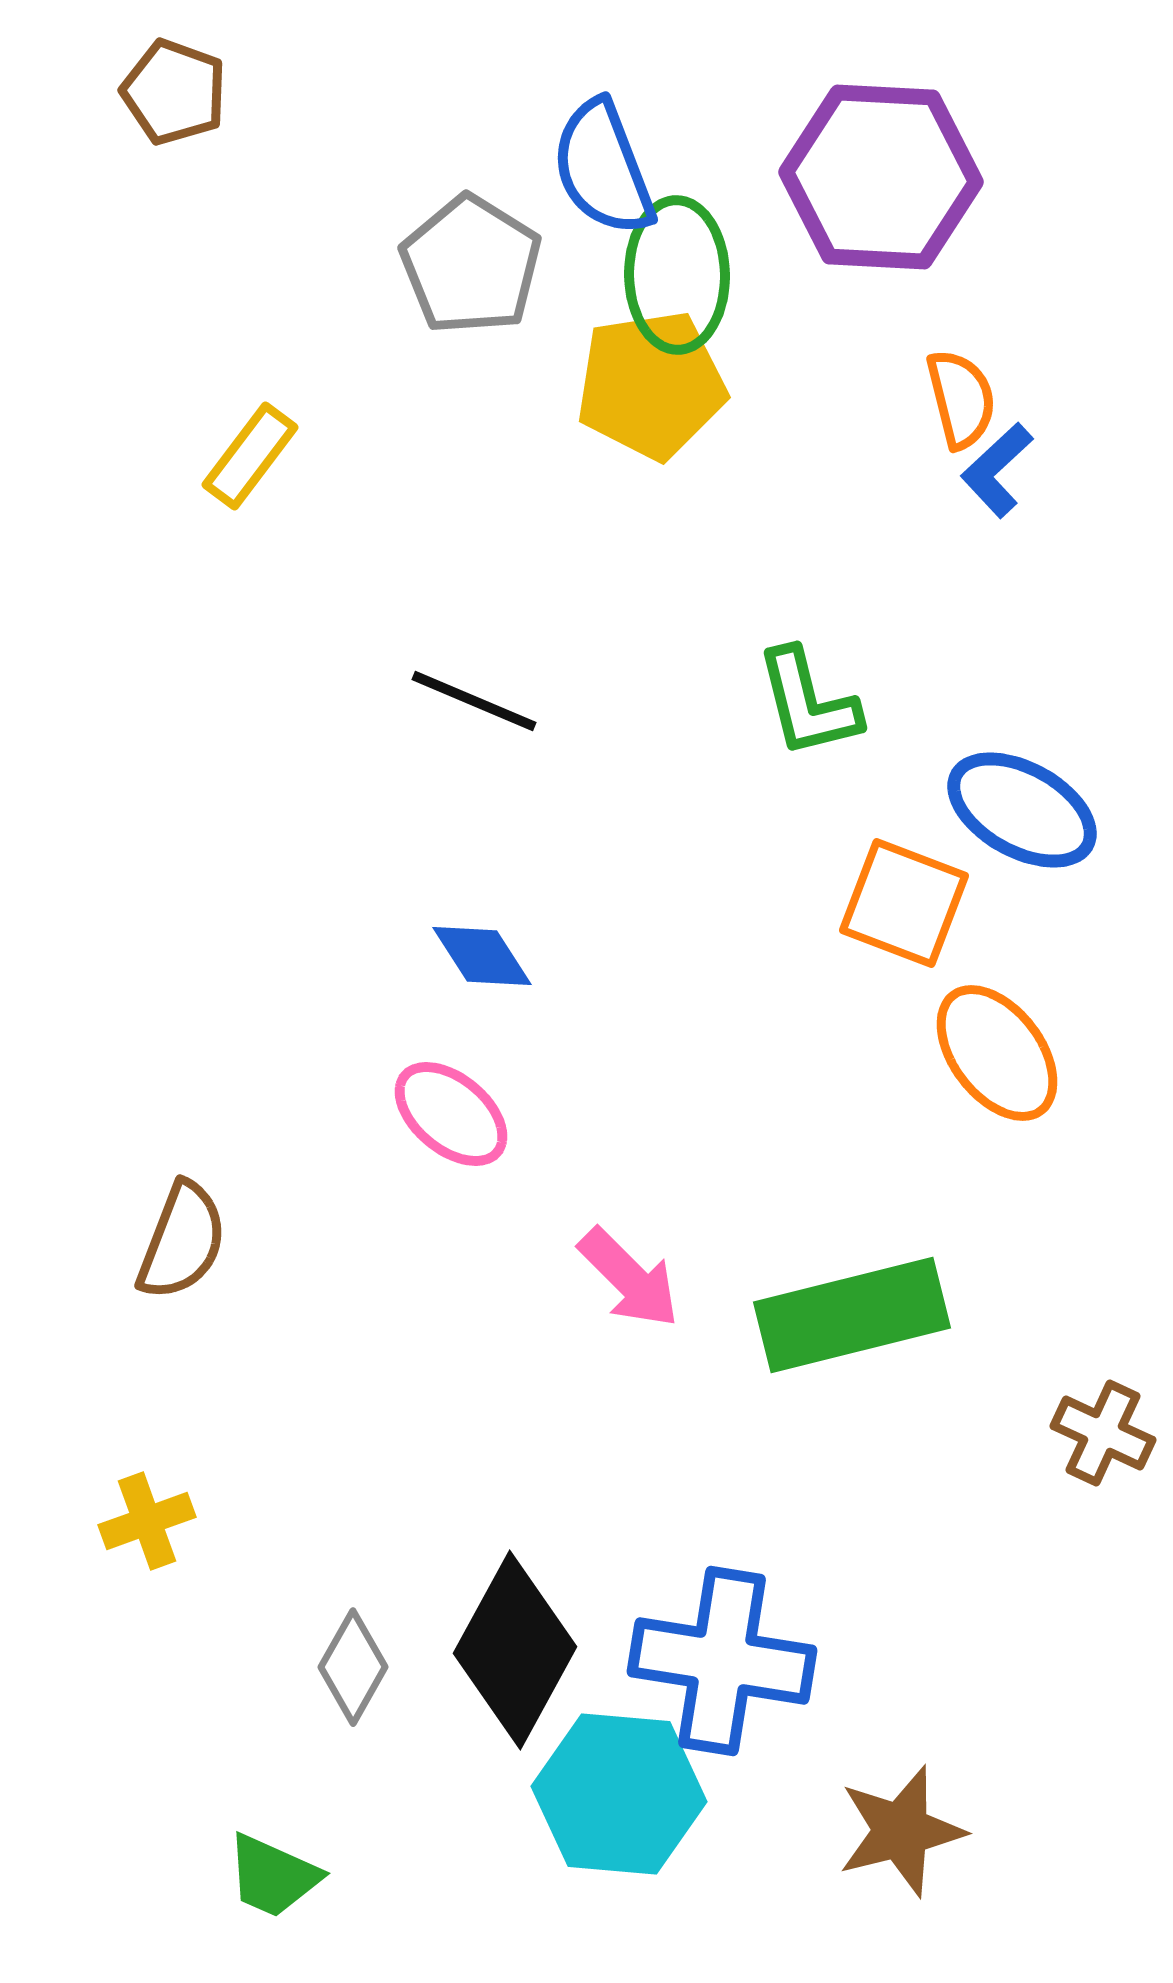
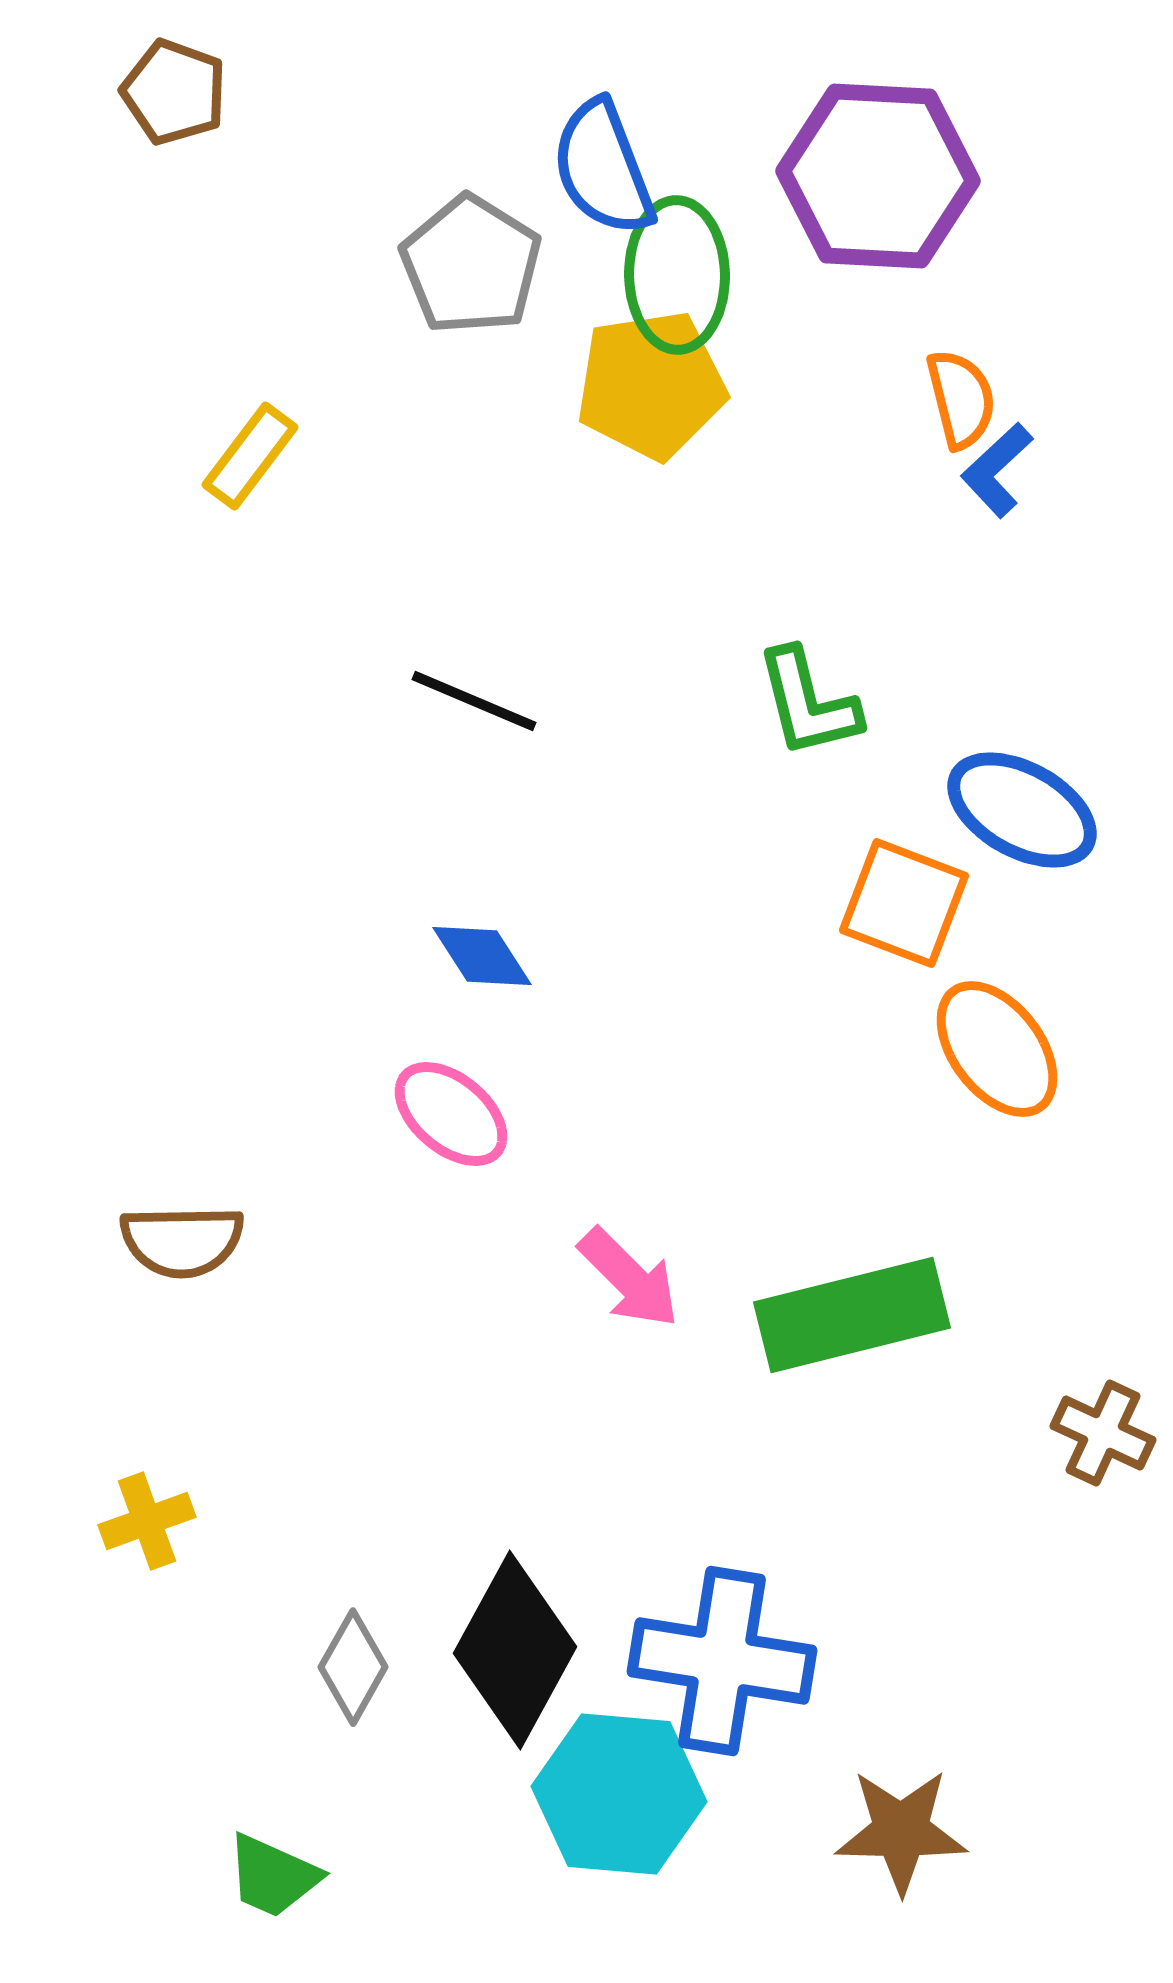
purple hexagon: moved 3 px left, 1 px up
orange ellipse: moved 4 px up
brown semicircle: rotated 68 degrees clockwise
brown star: rotated 15 degrees clockwise
